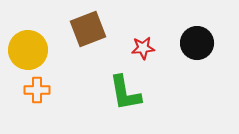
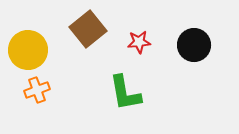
brown square: rotated 18 degrees counterclockwise
black circle: moved 3 px left, 2 px down
red star: moved 4 px left, 6 px up
orange cross: rotated 20 degrees counterclockwise
